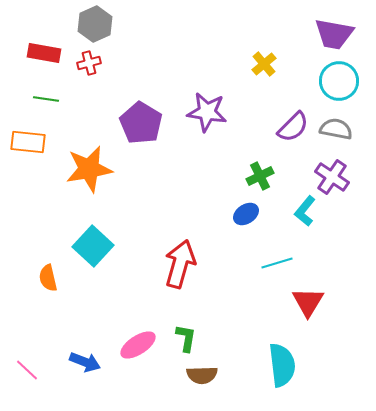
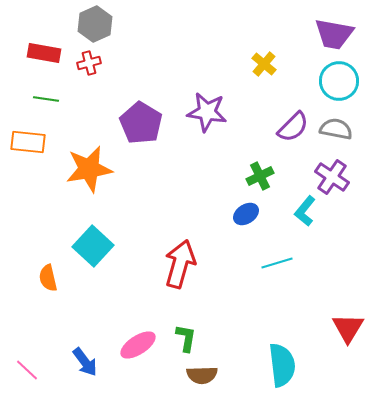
yellow cross: rotated 10 degrees counterclockwise
red triangle: moved 40 px right, 26 px down
blue arrow: rotated 32 degrees clockwise
